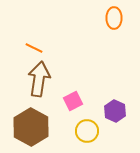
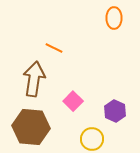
orange line: moved 20 px right
brown arrow: moved 5 px left
pink square: rotated 18 degrees counterclockwise
brown hexagon: rotated 24 degrees counterclockwise
yellow circle: moved 5 px right, 8 px down
